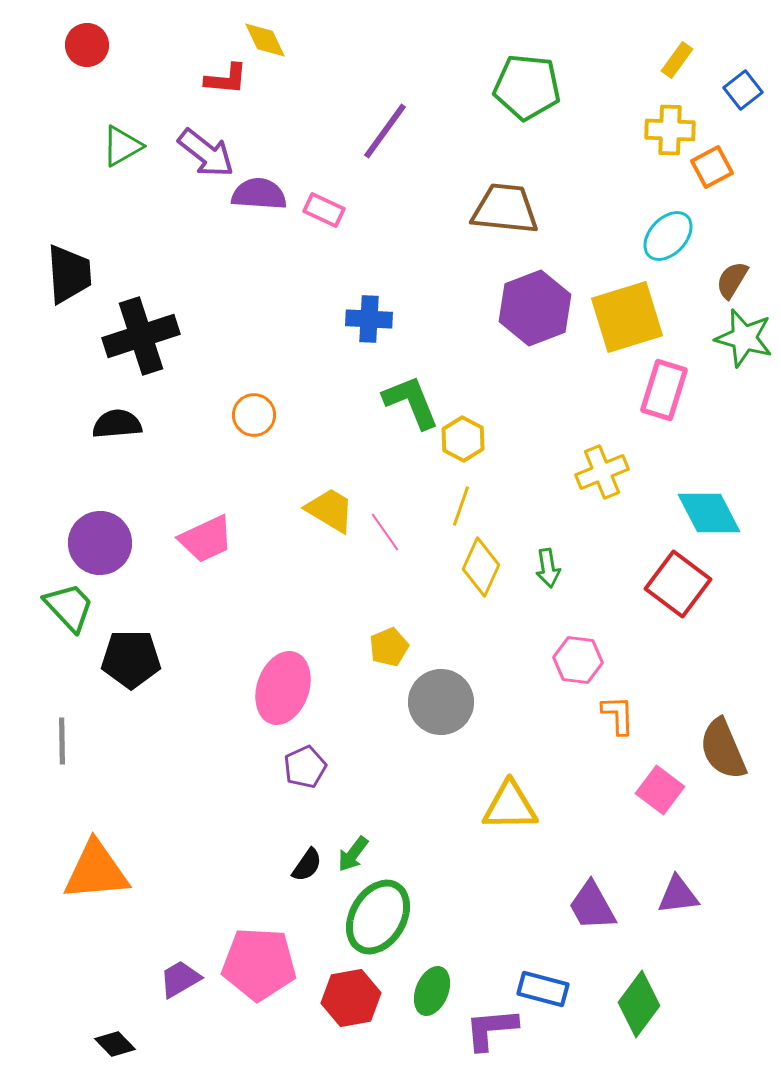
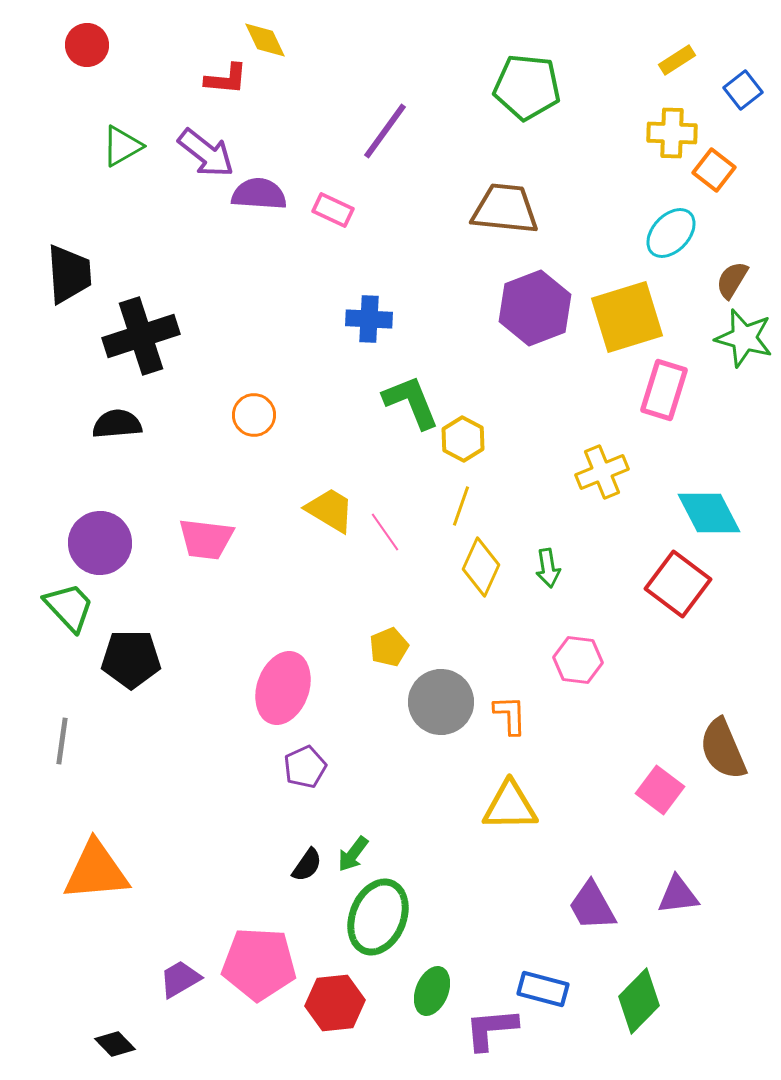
yellow rectangle at (677, 60): rotated 21 degrees clockwise
yellow cross at (670, 130): moved 2 px right, 3 px down
orange square at (712, 167): moved 2 px right, 3 px down; rotated 24 degrees counterclockwise
pink rectangle at (324, 210): moved 9 px right
cyan ellipse at (668, 236): moved 3 px right, 3 px up
pink trapezoid at (206, 539): rotated 32 degrees clockwise
orange L-shape at (618, 715): moved 108 px left
gray line at (62, 741): rotated 9 degrees clockwise
green ellipse at (378, 917): rotated 8 degrees counterclockwise
red hexagon at (351, 998): moved 16 px left, 5 px down; rotated 4 degrees clockwise
green diamond at (639, 1004): moved 3 px up; rotated 8 degrees clockwise
